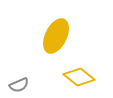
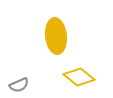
yellow ellipse: rotated 32 degrees counterclockwise
